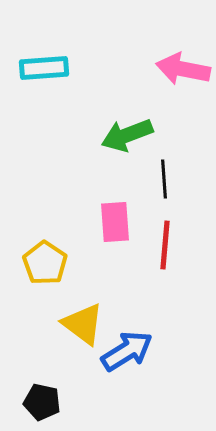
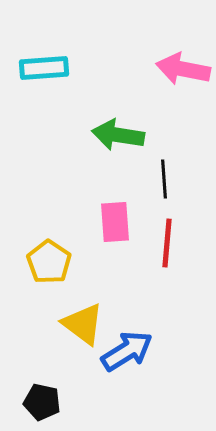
green arrow: moved 9 px left; rotated 30 degrees clockwise
red line: moved 2 px right, 2 px up
yellow pentagon: moved 4 px right, 1 px up
